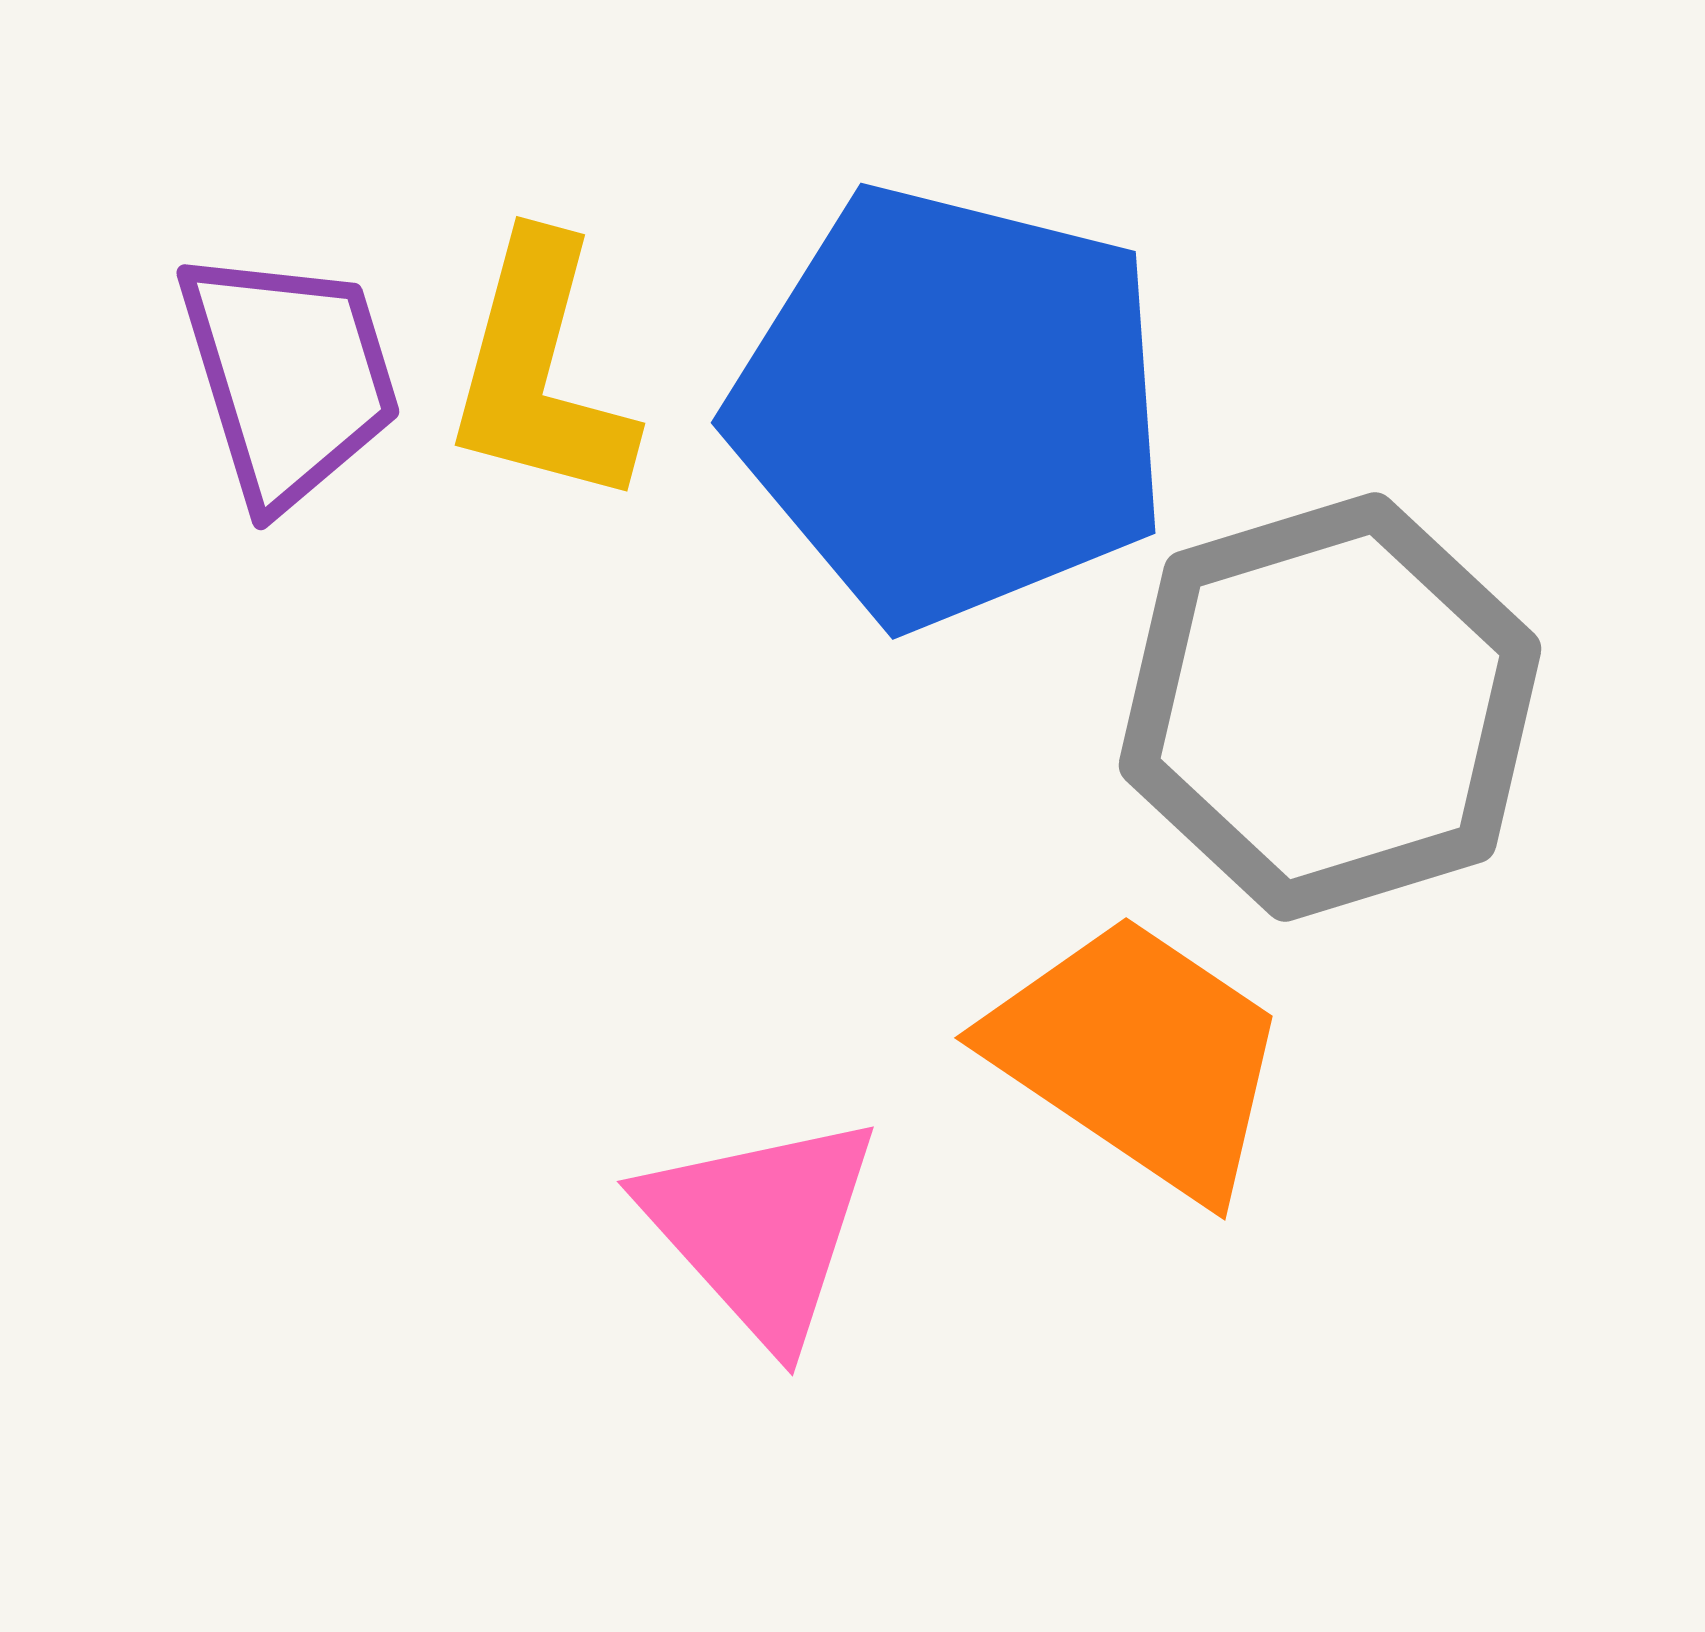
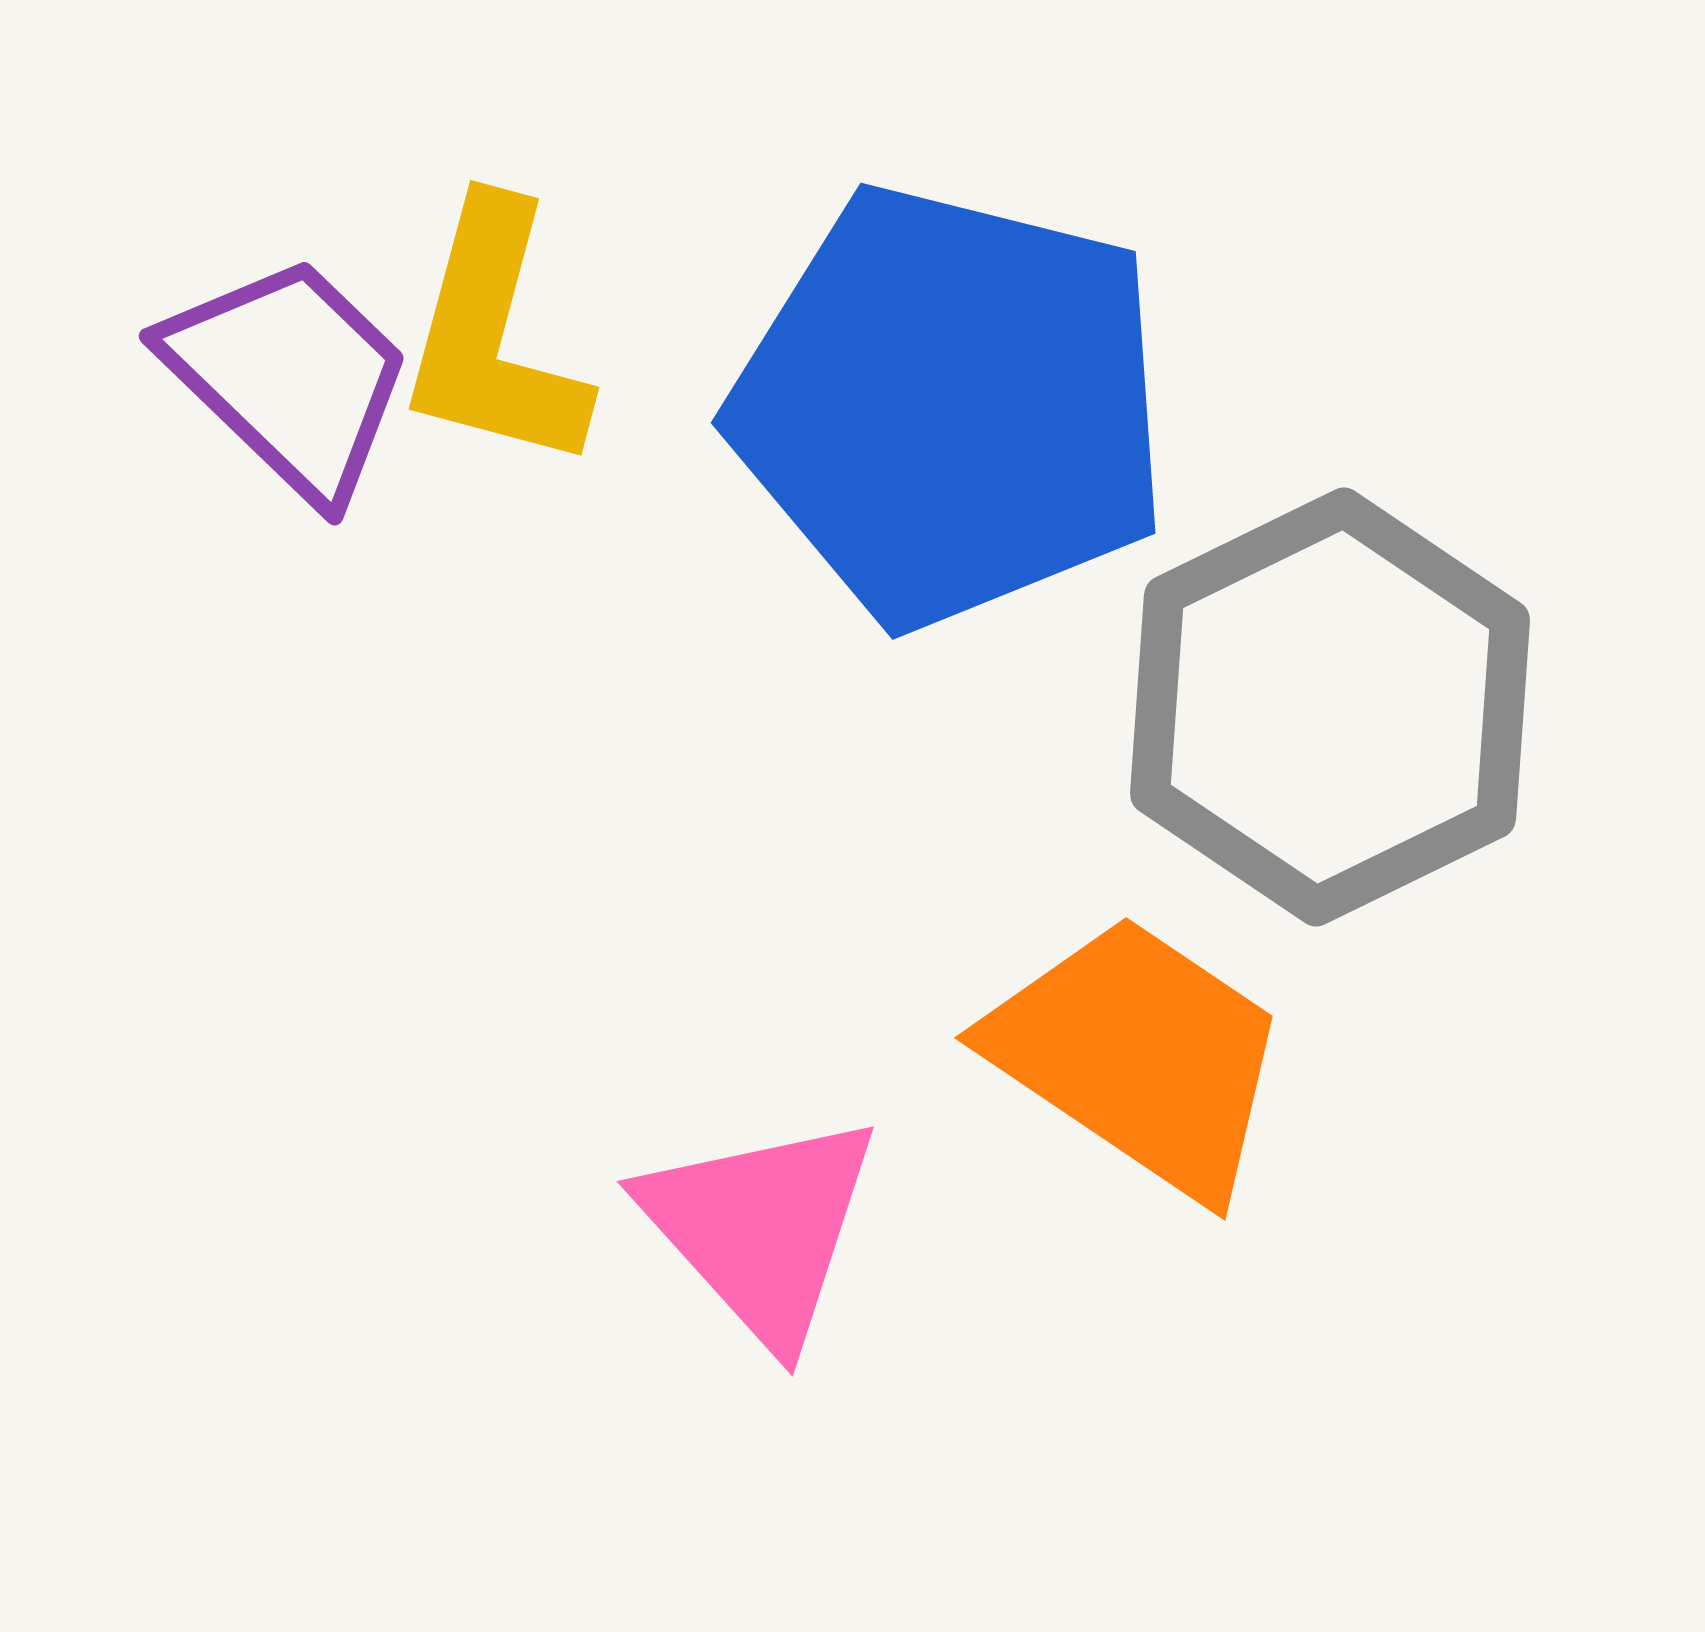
yellow L-shape: moved 46 px left, 36 px up
purple trapezoid: rotated 29 degrees counterclockwise
gray hexagon: rotated 9 degrees counterclockwise
